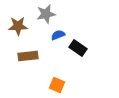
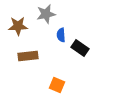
blue semicircle: moved 3 px right; rotated 72 degrees counterclockwise
black rectangle: moved 2 px right
